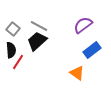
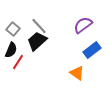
gray line: rotated 18 degrees clockwise
black semicircle: rotated 28 degrees clockwise
